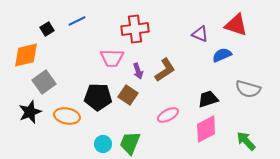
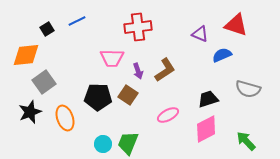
red cross: moved 3 px right, 2 px up
orange diamond: rotated 8 degrees clockwise
orange ellipse: moved 2 px left, 2 px down; rotated 60 degrees clockwise
green trapezoid: moved 2 px left
